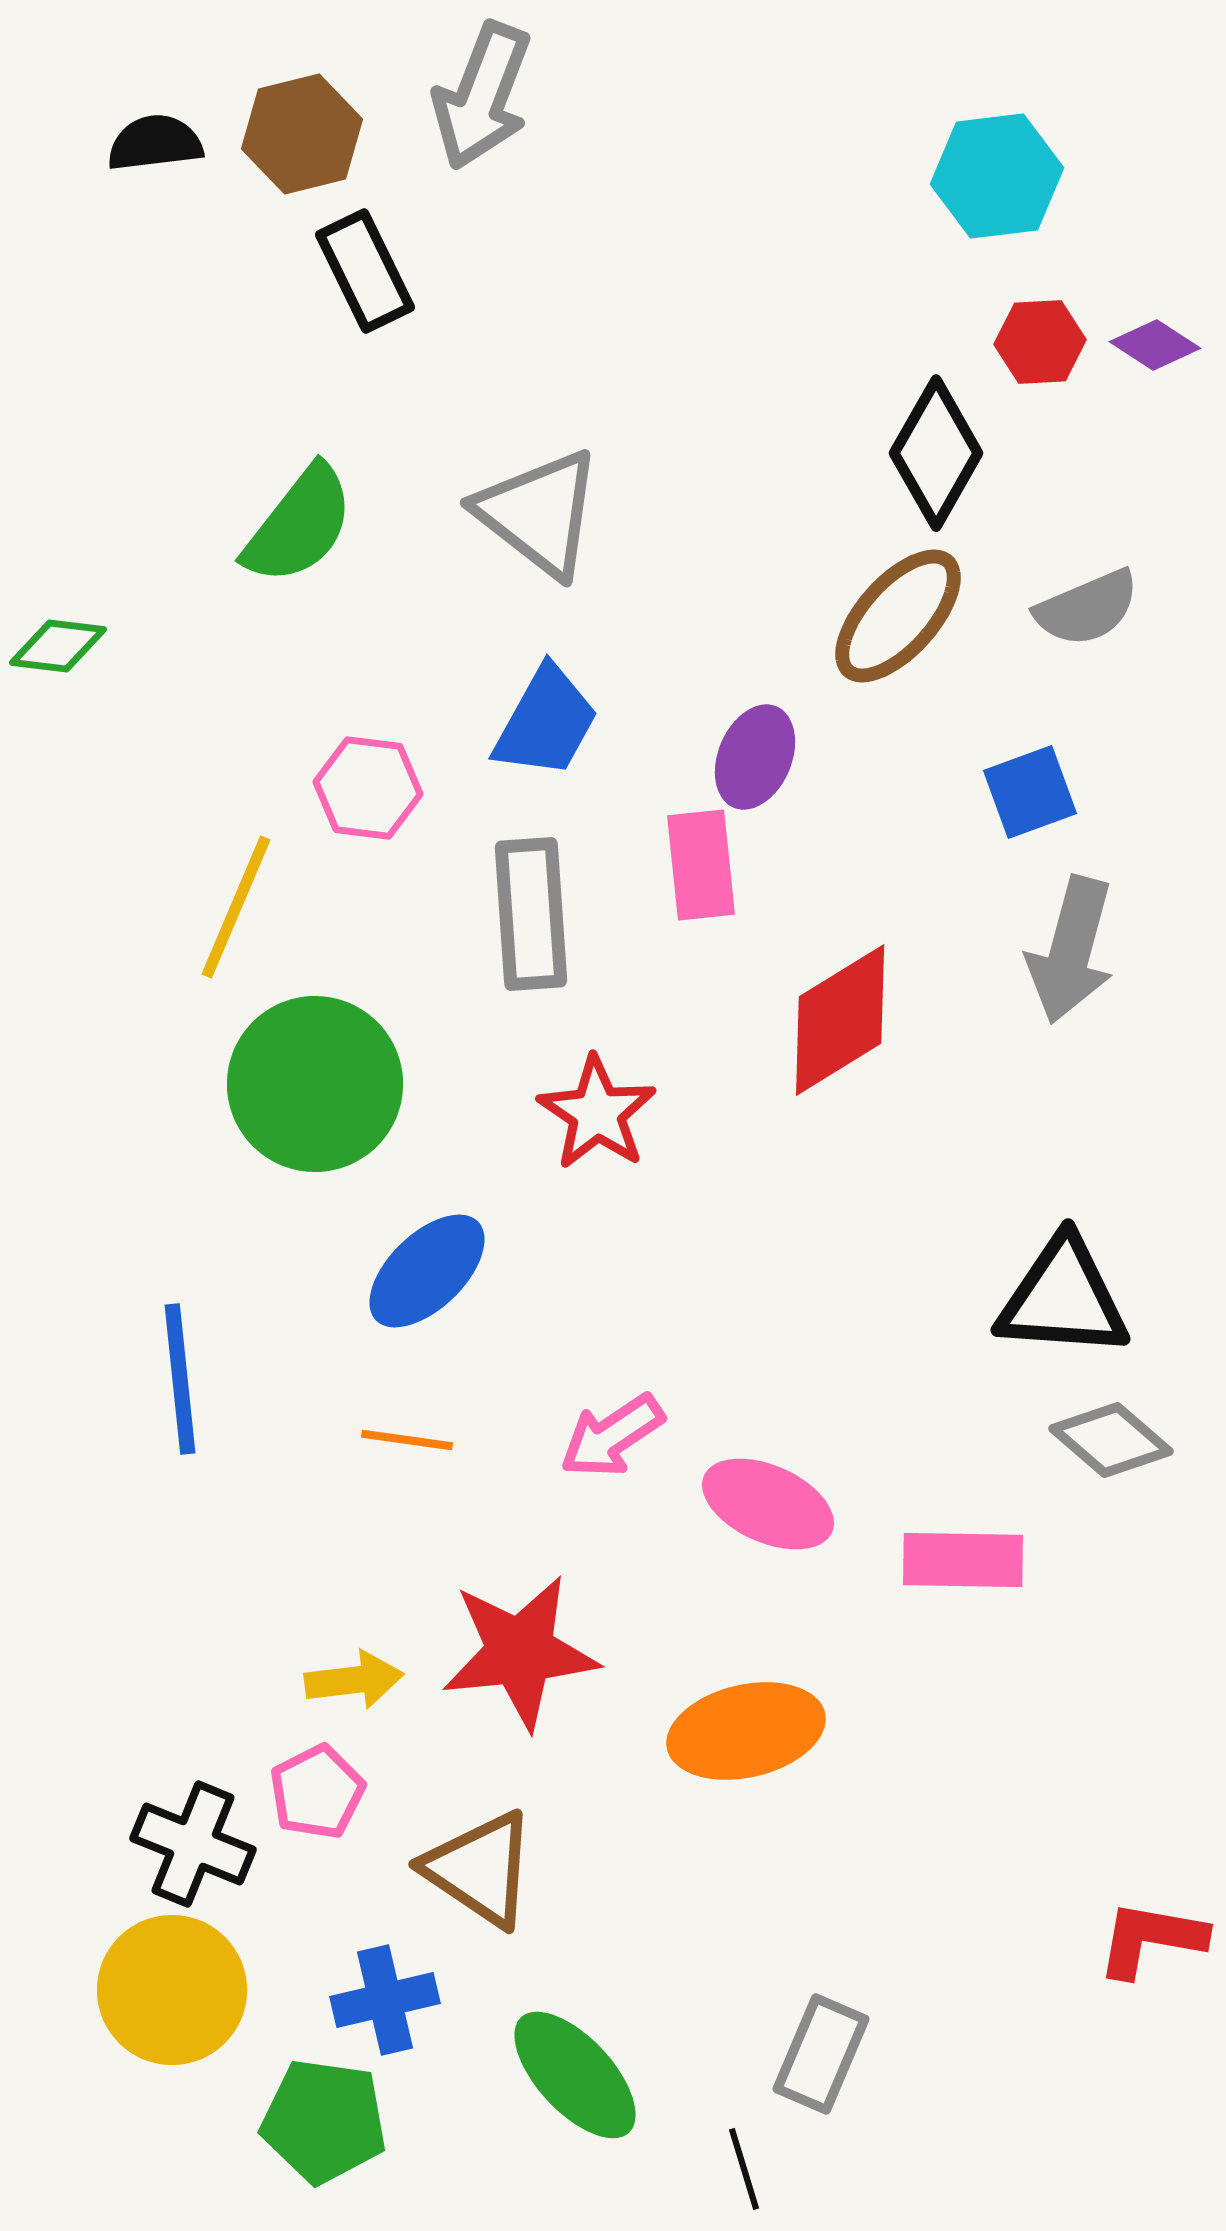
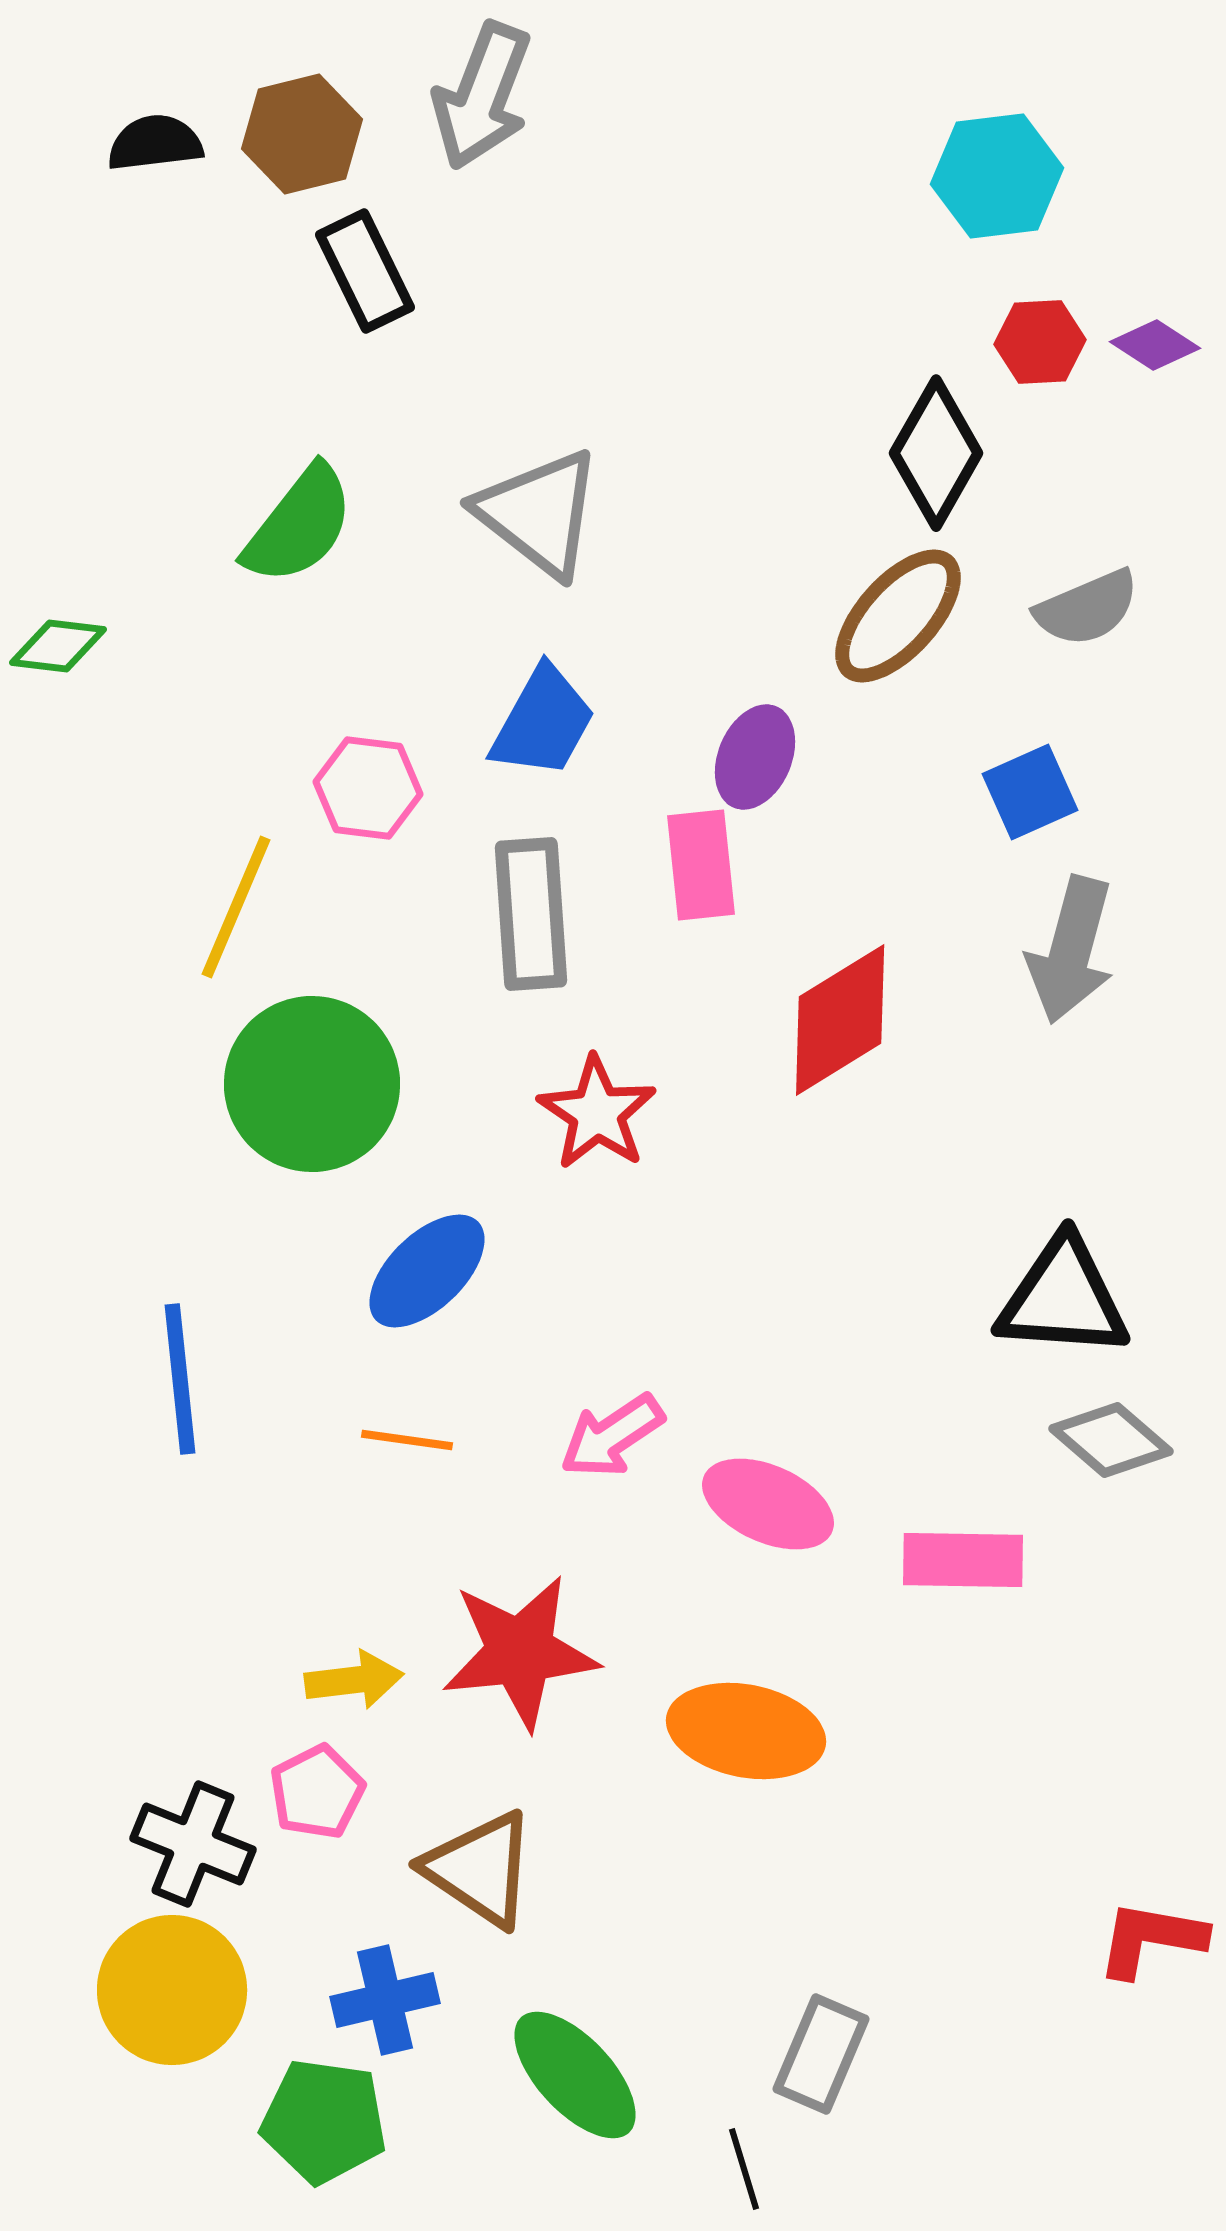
blue trapezoid at (546, 722): moved 3 px left
blue square at (1030, 792): rotated 4 degrees counterclockwise
green circle at (315, 1084): moved 3 px left
orange ellipse at (746, 1731): rotated 24 degrees clockwise
